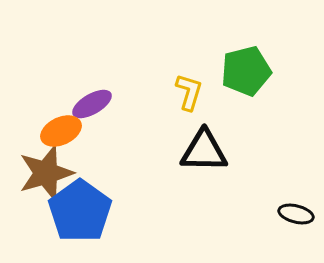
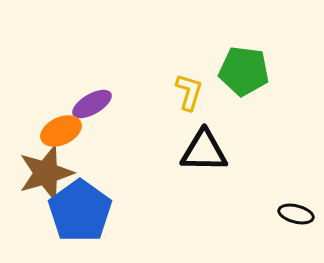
green pentagon: moved 2 px left; rotated 21 degrees clockwise
